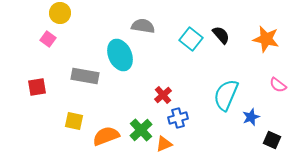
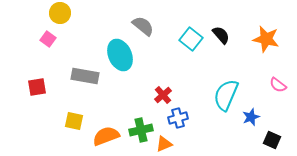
gray semicircle: rotated 30 degrees clockwise
green cross: rotated 30 degrees clockwise
